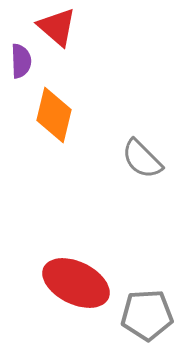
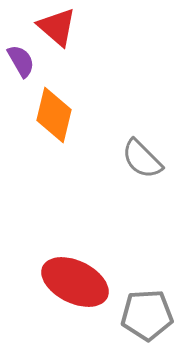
purple semicircle: rotated 28 degrees counterclockwise
red ellipse: moved 1 px left, 1 px up
